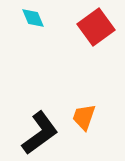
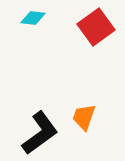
cyan diamond: rotated 60 degrees counterclockwise
